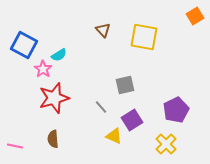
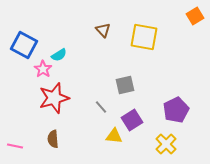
yellow triangle: rotated 18 degrees counterclockwise
